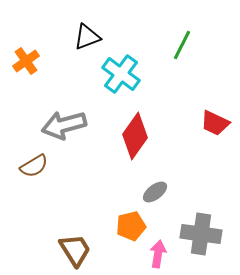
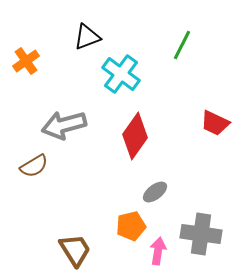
pink arrow: moved 3 px up
